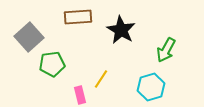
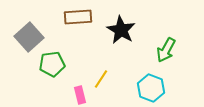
cyan hexagon: moved 1 px down; rotated 24 degrees counterclockwise
